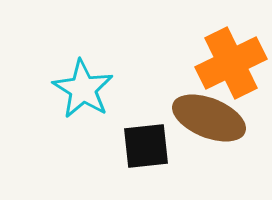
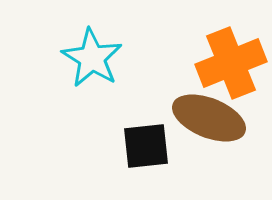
orange cross: rotated 4 degrees clockwise
cyan star: moved 9 px right, 31 px up
